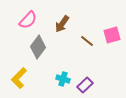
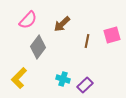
brown arrow: rotated 12 degrees clockwise
brown line: rotated 64 degrees clockwise
